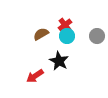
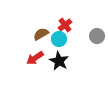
cyan circle: moved 8 px left, 3 px down
red arrow: moved 18 px up
